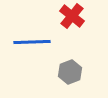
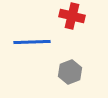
red cross: rotated 25 degrees counterclockwise
